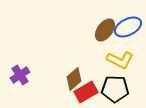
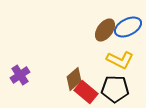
red rectangle: rotated 70 degrees clockwise
